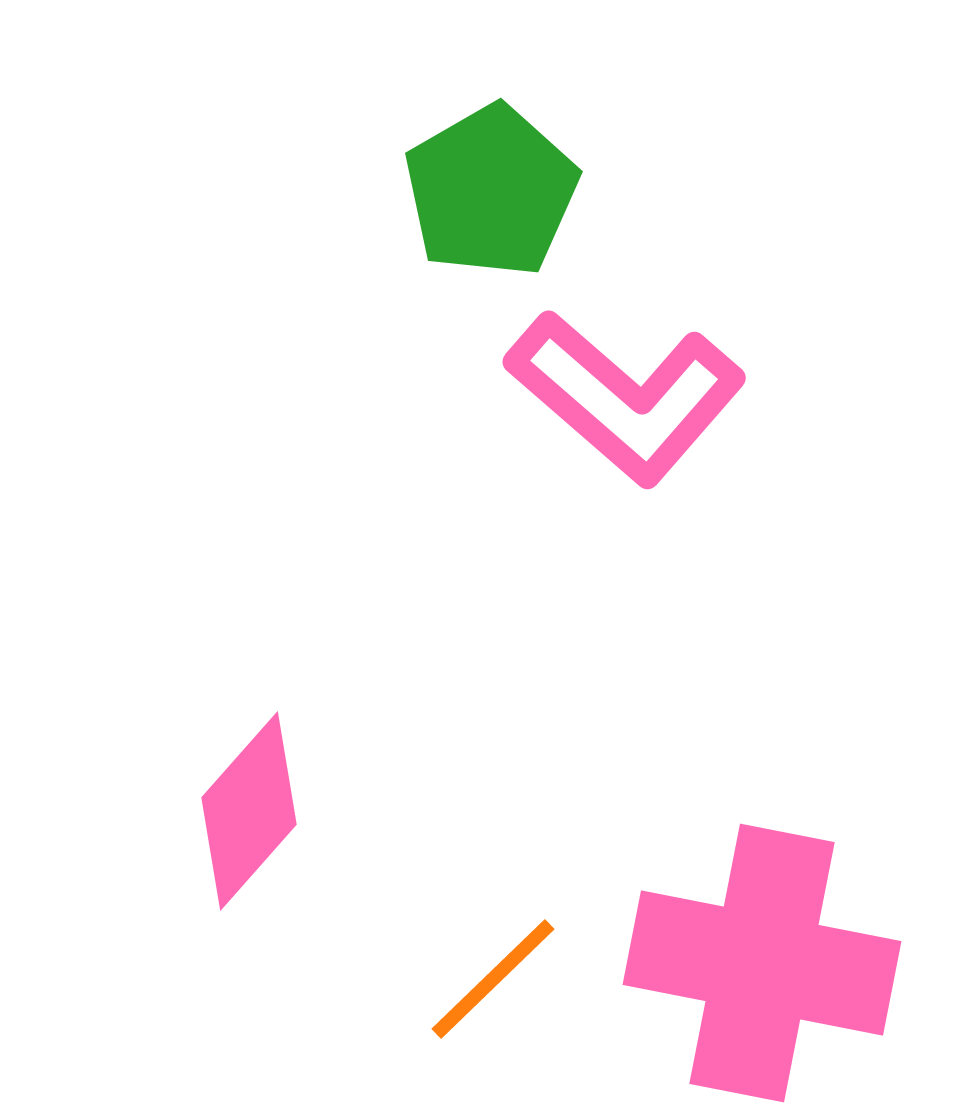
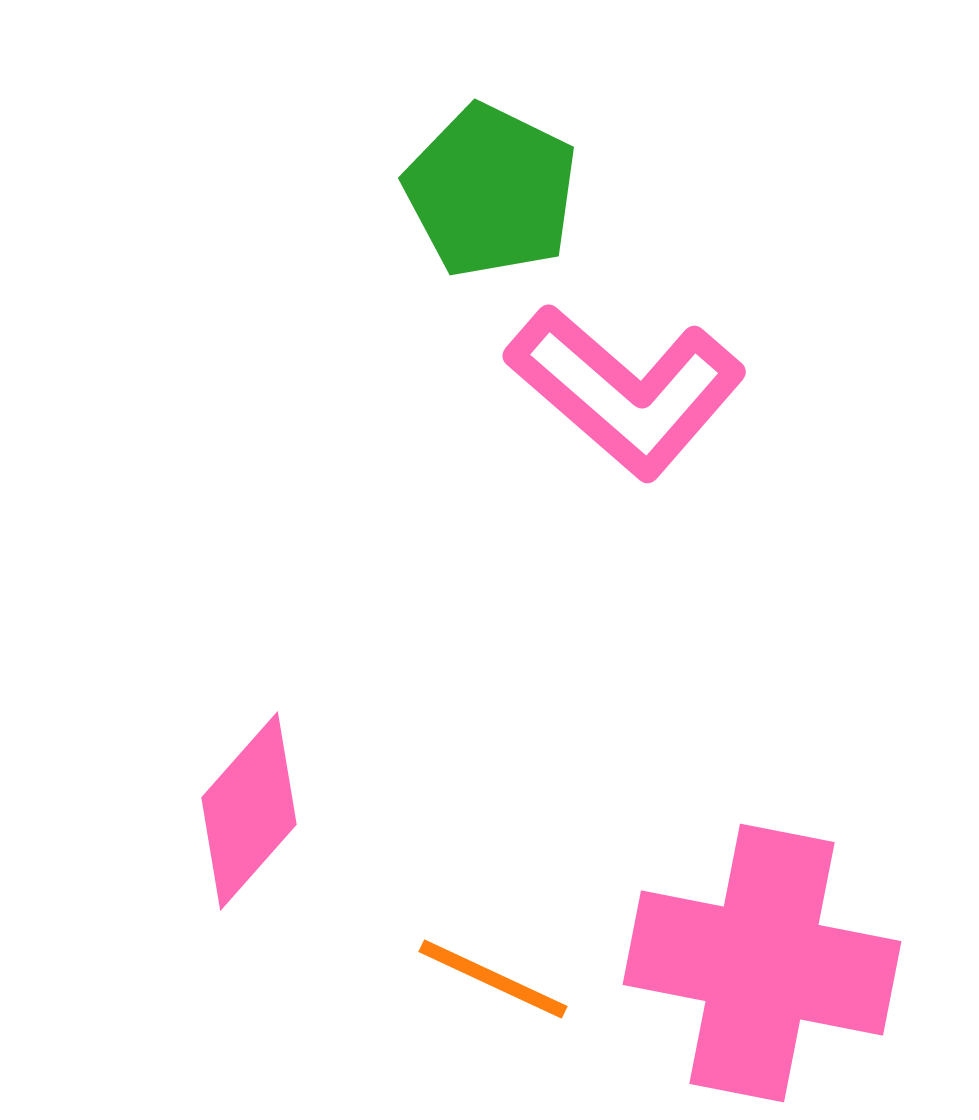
green pentagon: rotated 16 degrees counterclockwise
pink L-shape: moved 6 px up
orange line: rotated 69 degrees clockwise
